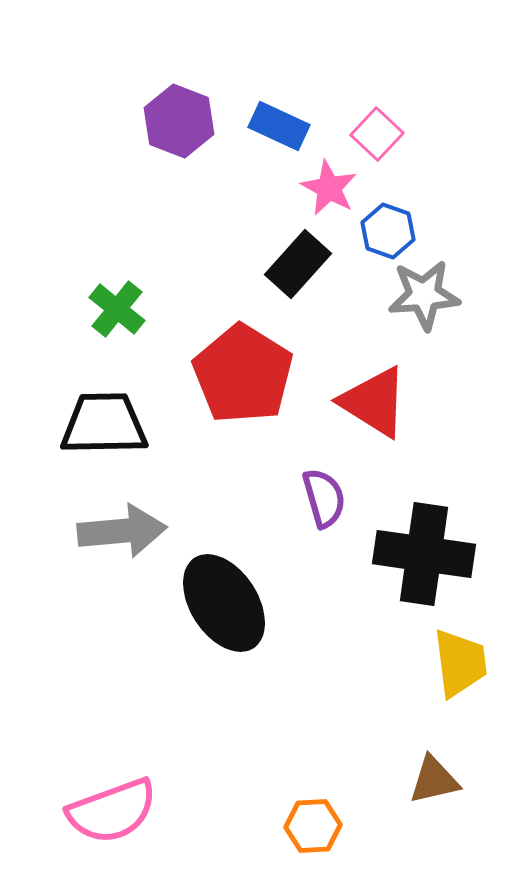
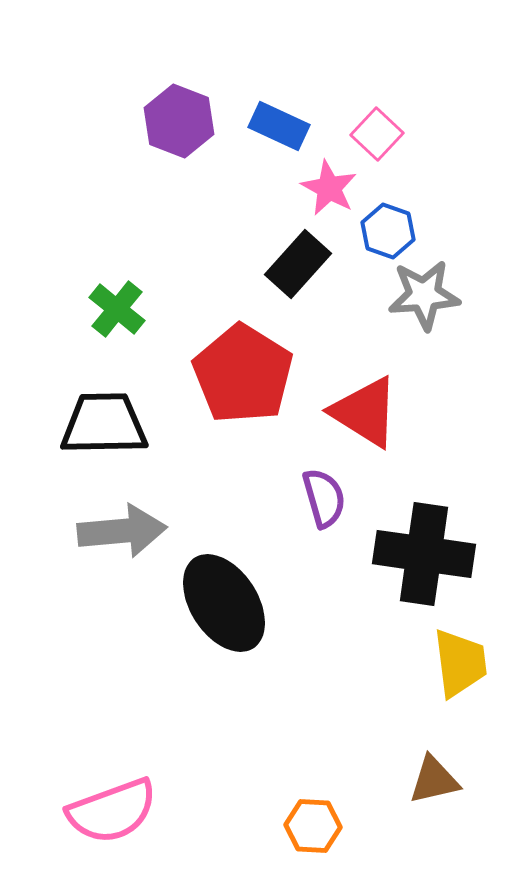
red triangle: moved 9 px left, 10 px down
orange hexagon: rotated 6 degrees clockwise
